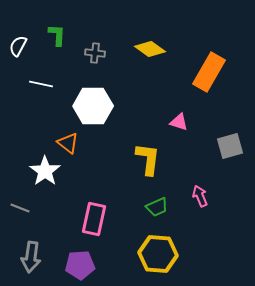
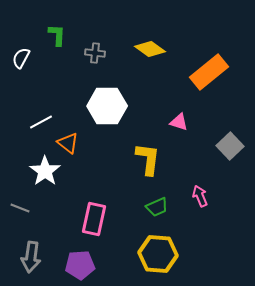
white semicircle: moved 3 px right, 12 px down
orange rectangle: rotated 21 degrees clockwise
white line: moved 38 px down; rotated 40 degrees counterclockwise
white hexagon: moved 14 px right
gray square: rotated 28 degrees counterclockwise
